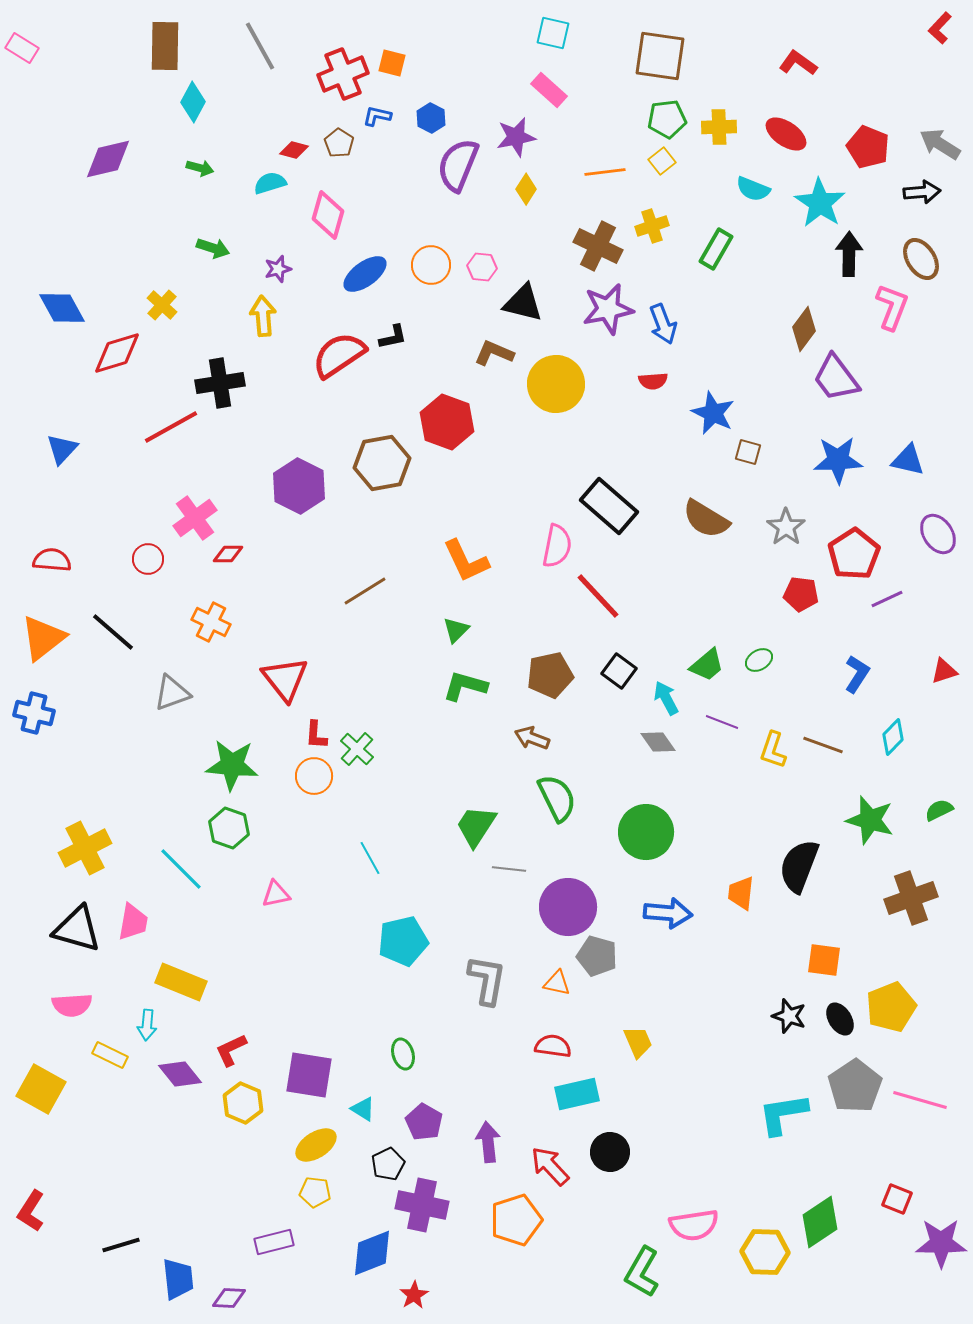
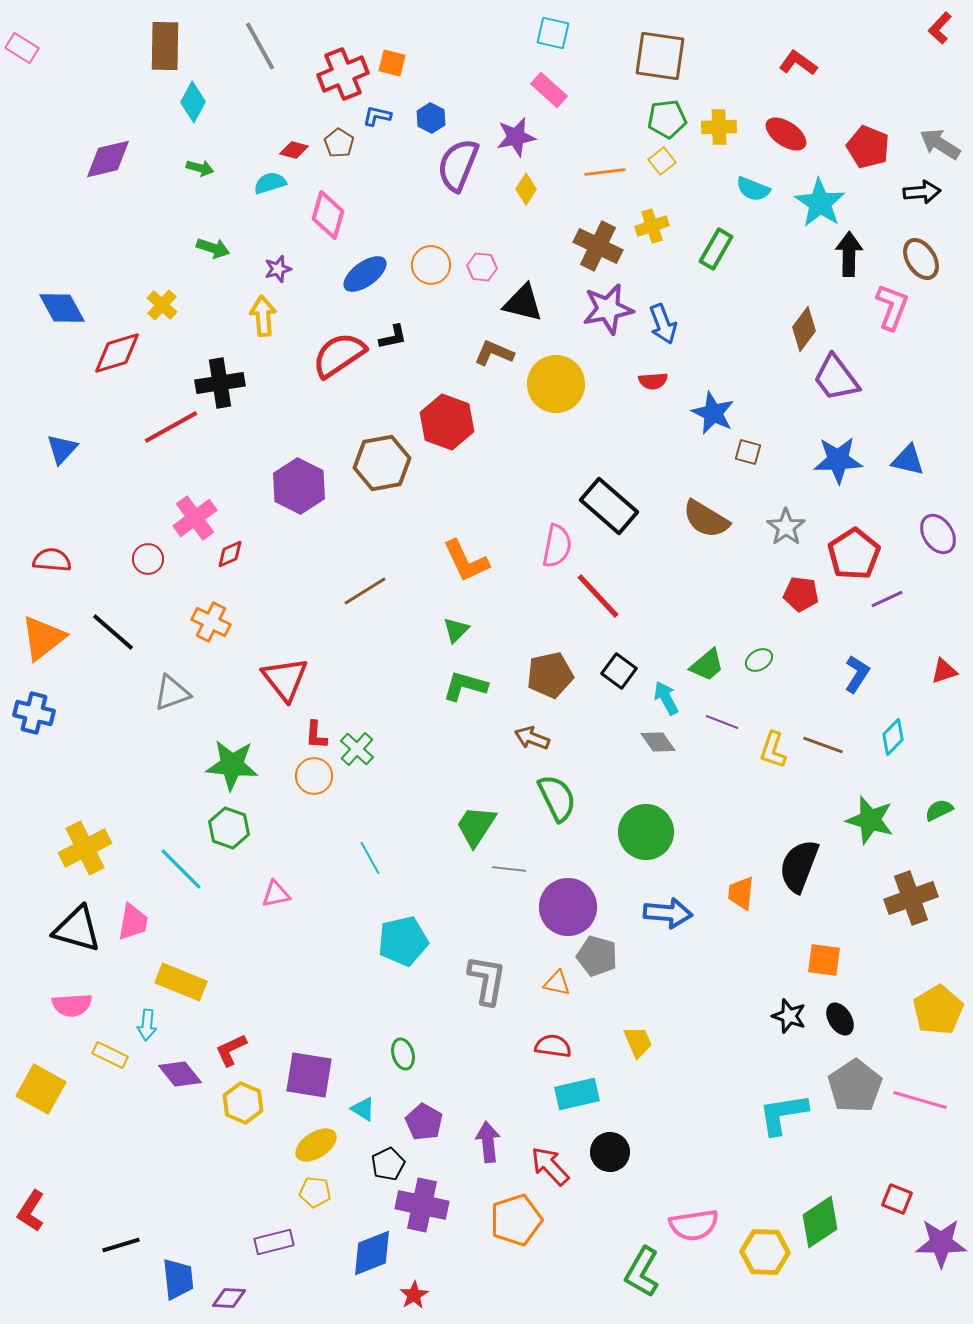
red diamond at (228, 554): moved 2 px right; rotated 24 degrees counterclockwise
yellow pentagon at (891, 1007): moved 47 px right, 3 px down; rotated 9 degrees counterclockwise
